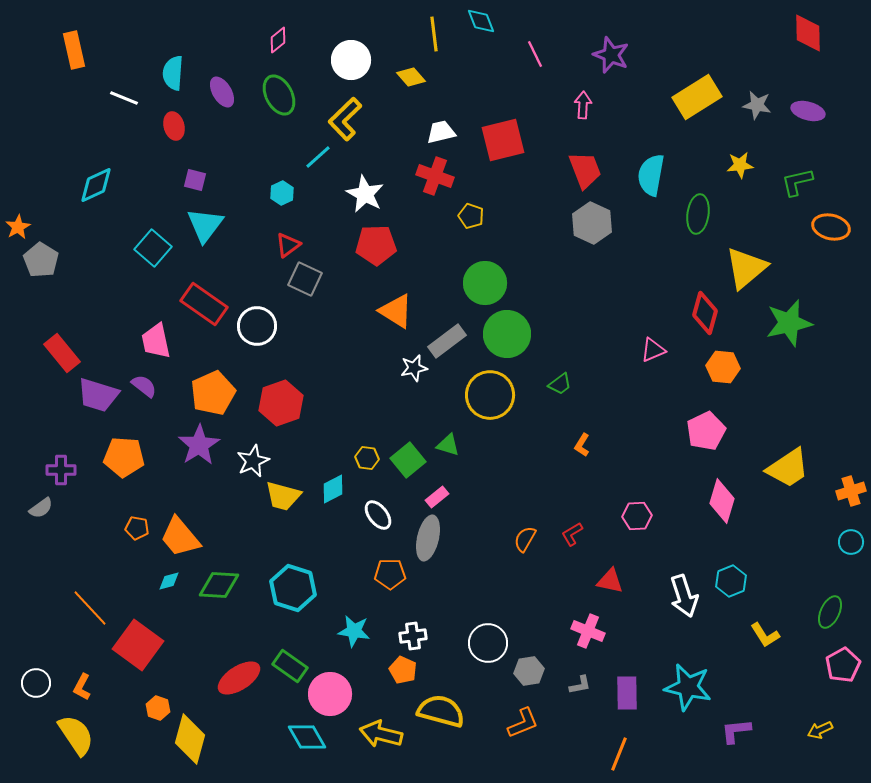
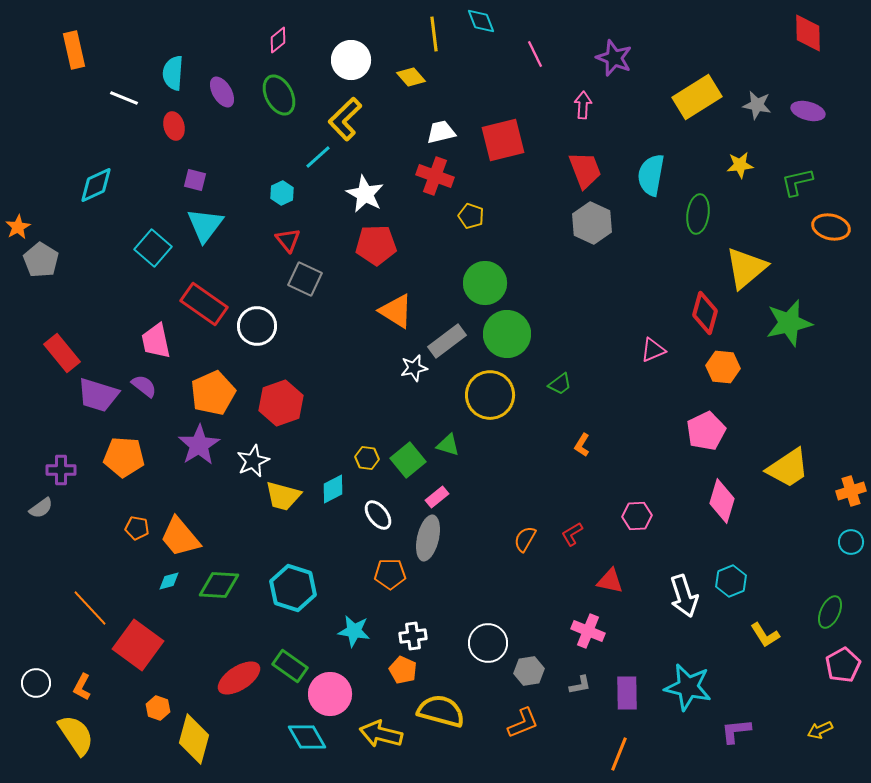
purple star at (611, 55): moved 3 px right, 3 px down
red triangle at (288, 245): moved 5 px up; rotated 32 degrees counterclockwise
yellow diamond at (190, 739): moved 4 px right
